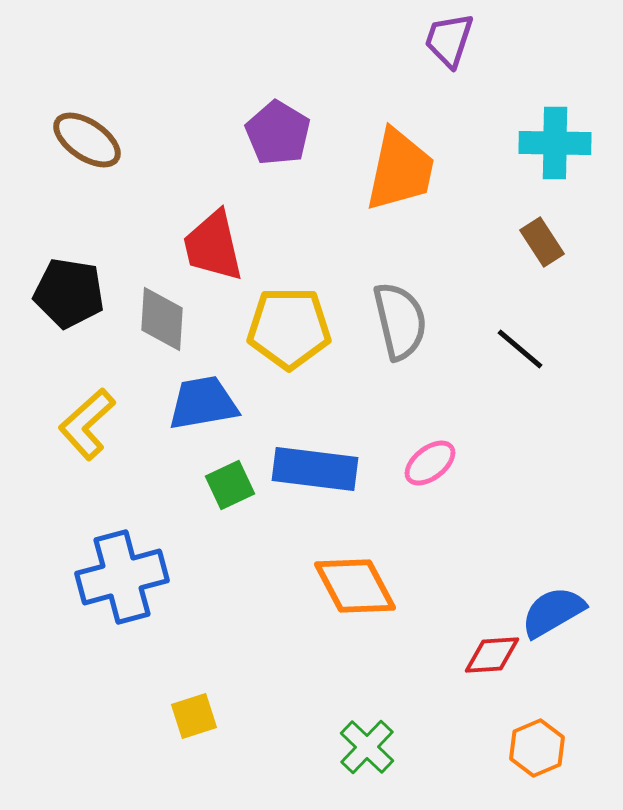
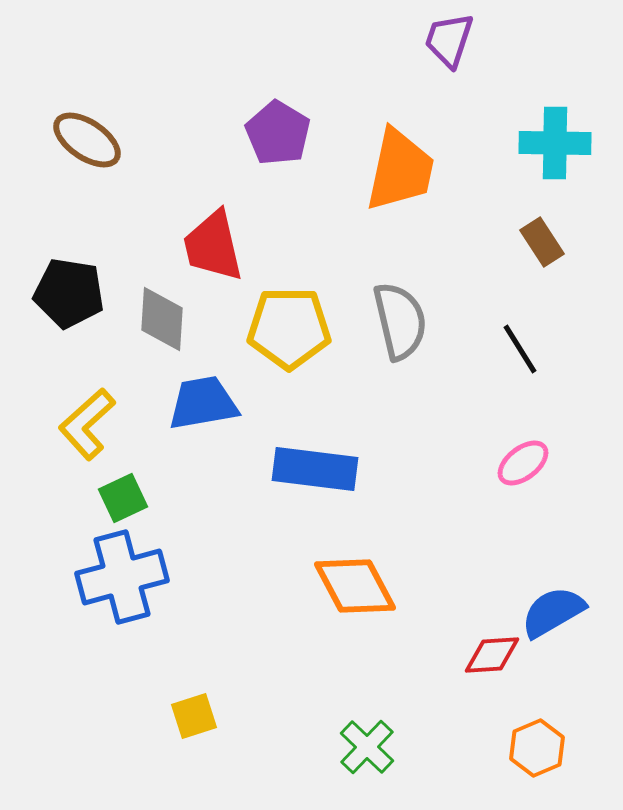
black line: rotated 18 degrees clockwise
pink ellipse: moved 93 px right
green square: moved 107 px left, 13 px down
